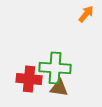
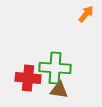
red cross: moved 1 px left, 1 px up
brown triangle: moved 2 px down
